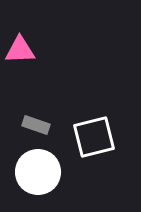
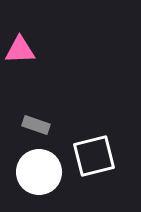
white square: moved 19 px down
white circle: moved 1 px right
